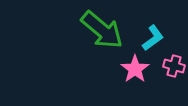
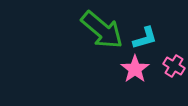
cyan L-shape: moved 8 px left; rotated 20 degrees clockwise
pink cross: rotated 15 degrees clockwise
